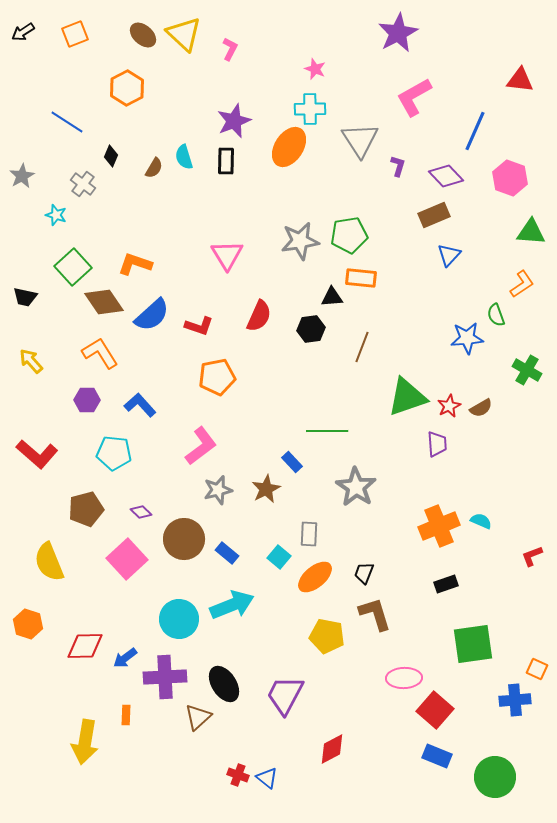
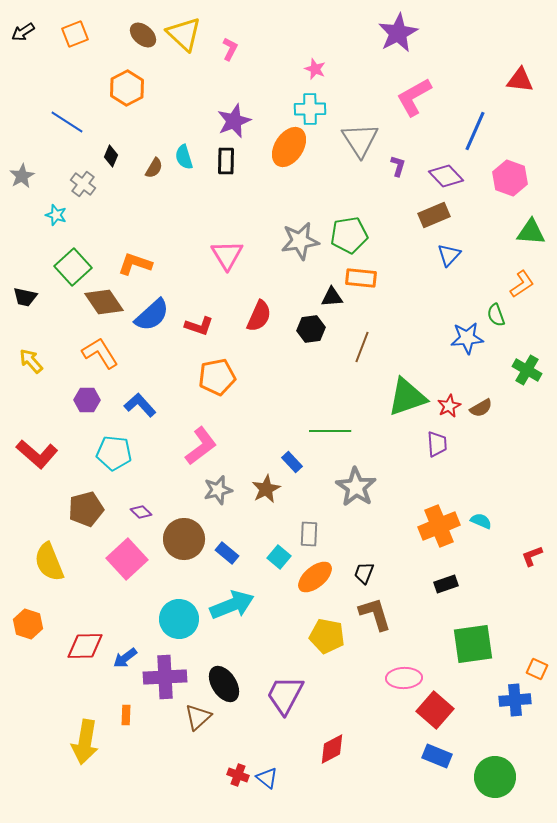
green line at (327, 431): moved 3 px right
